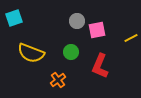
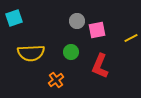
yellow semicircle: rotated 24 degrees counterclockwise
orange cross: moved 2 px left
